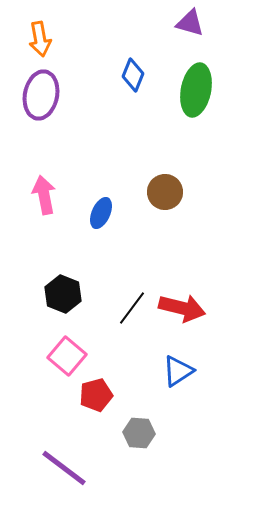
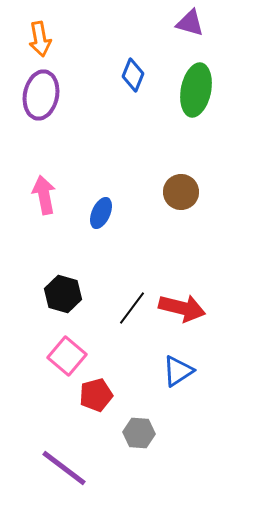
brown circle: moved 16 px right
black hexagon: rotated 6 degrees counterclockwise
